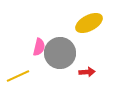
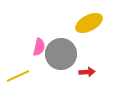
gray circle: moved 1 px right, 1 px down
